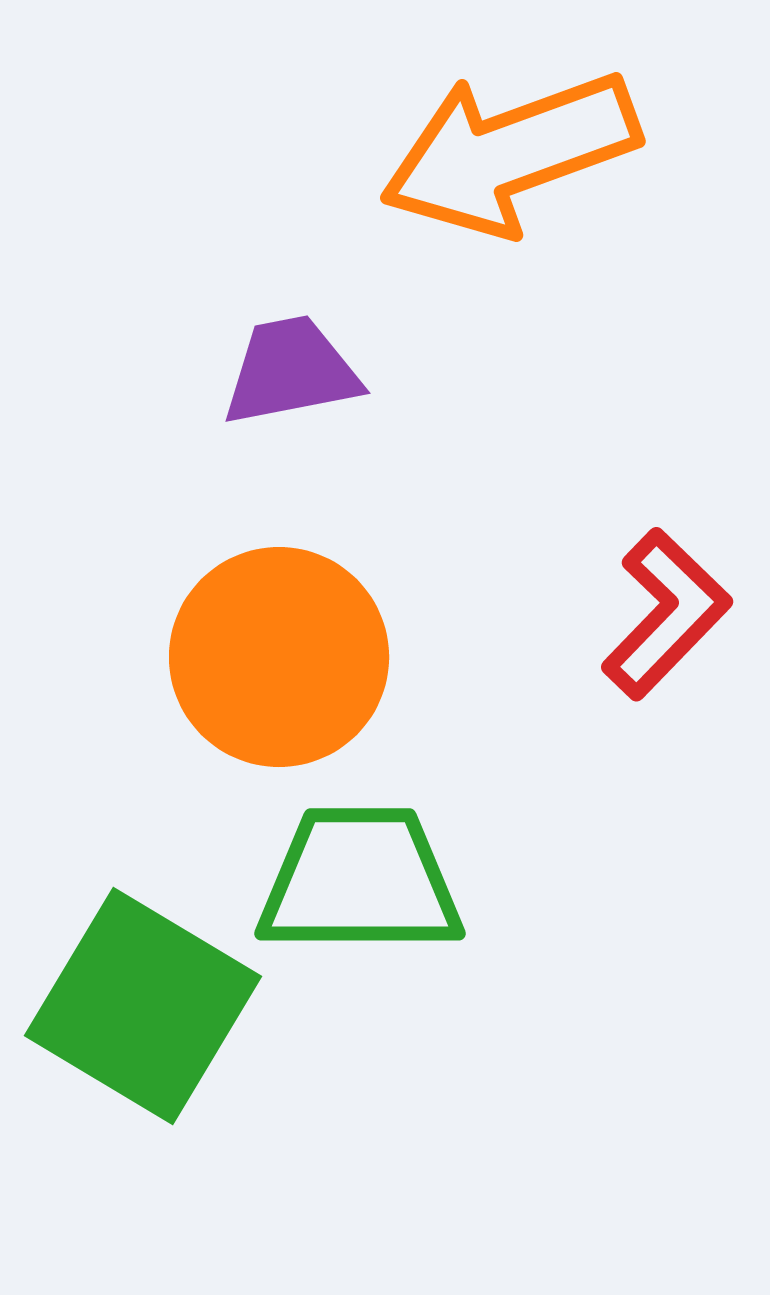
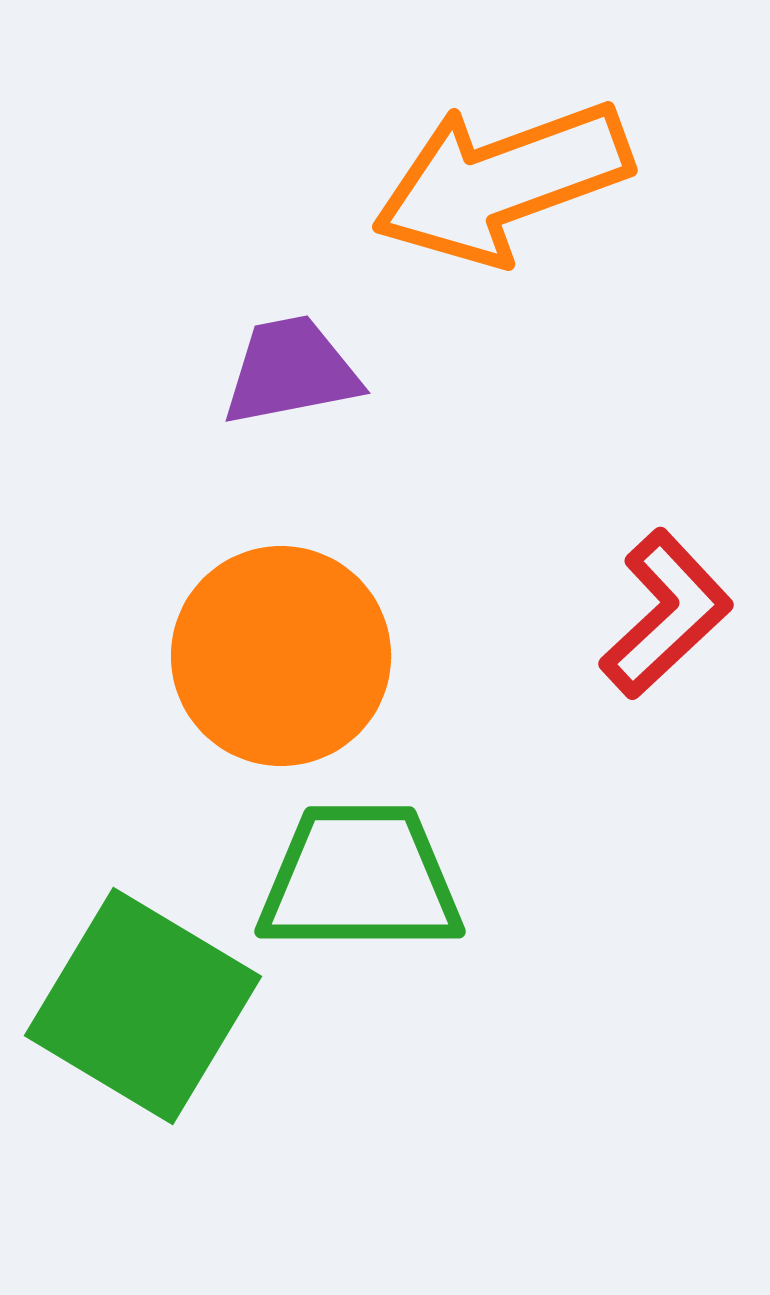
orange arrow: moved 8 px left, 29 px down
red L-shape: rotated 3 degrees clockwise
orange circle: moved 2 px right, 1 px up
green trapezoid: moved 2 px up
